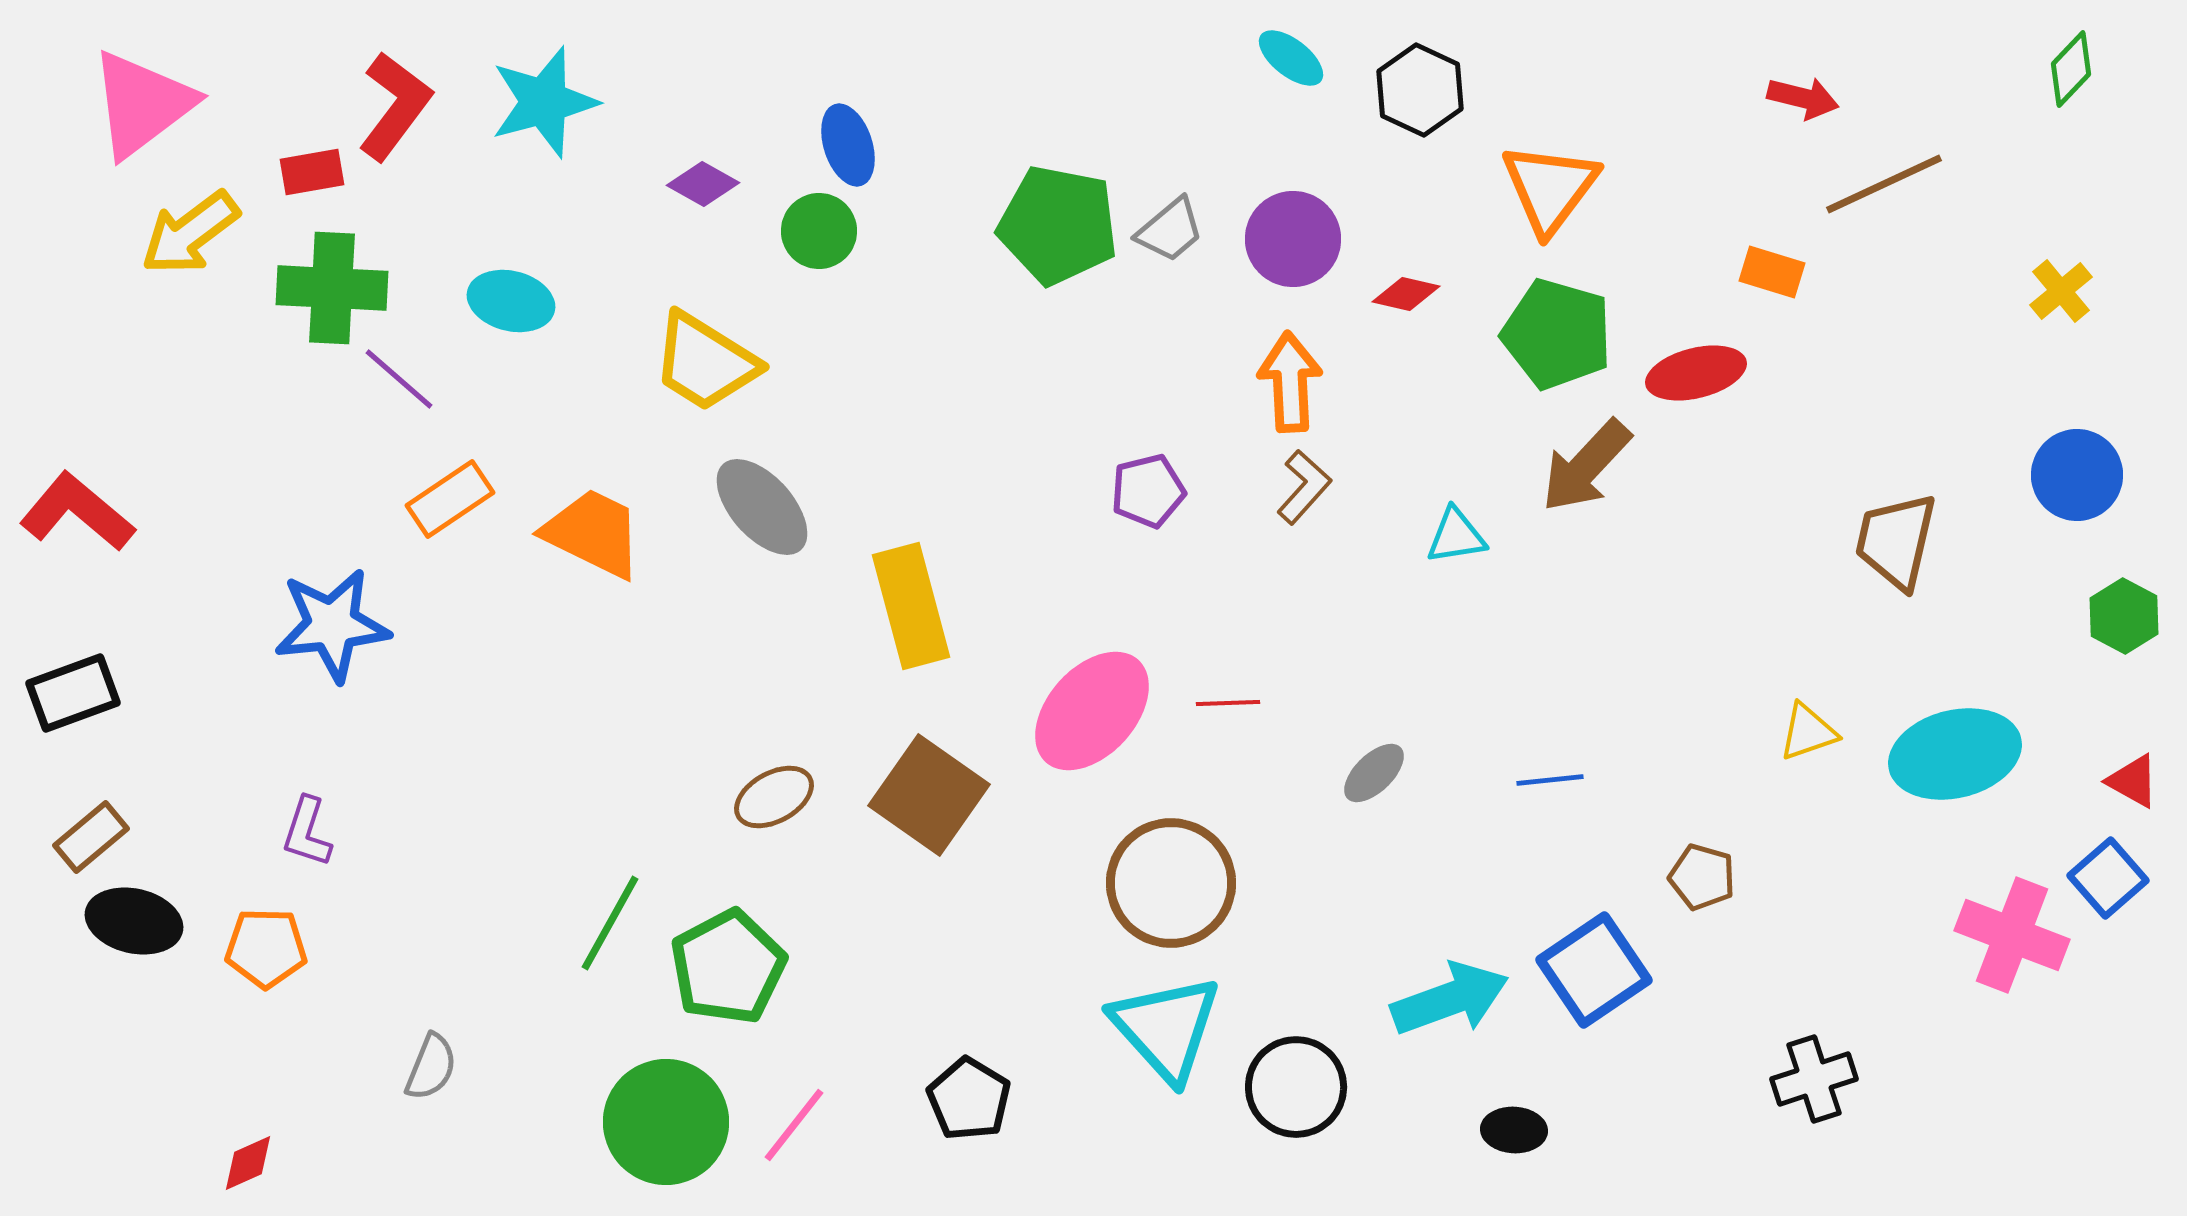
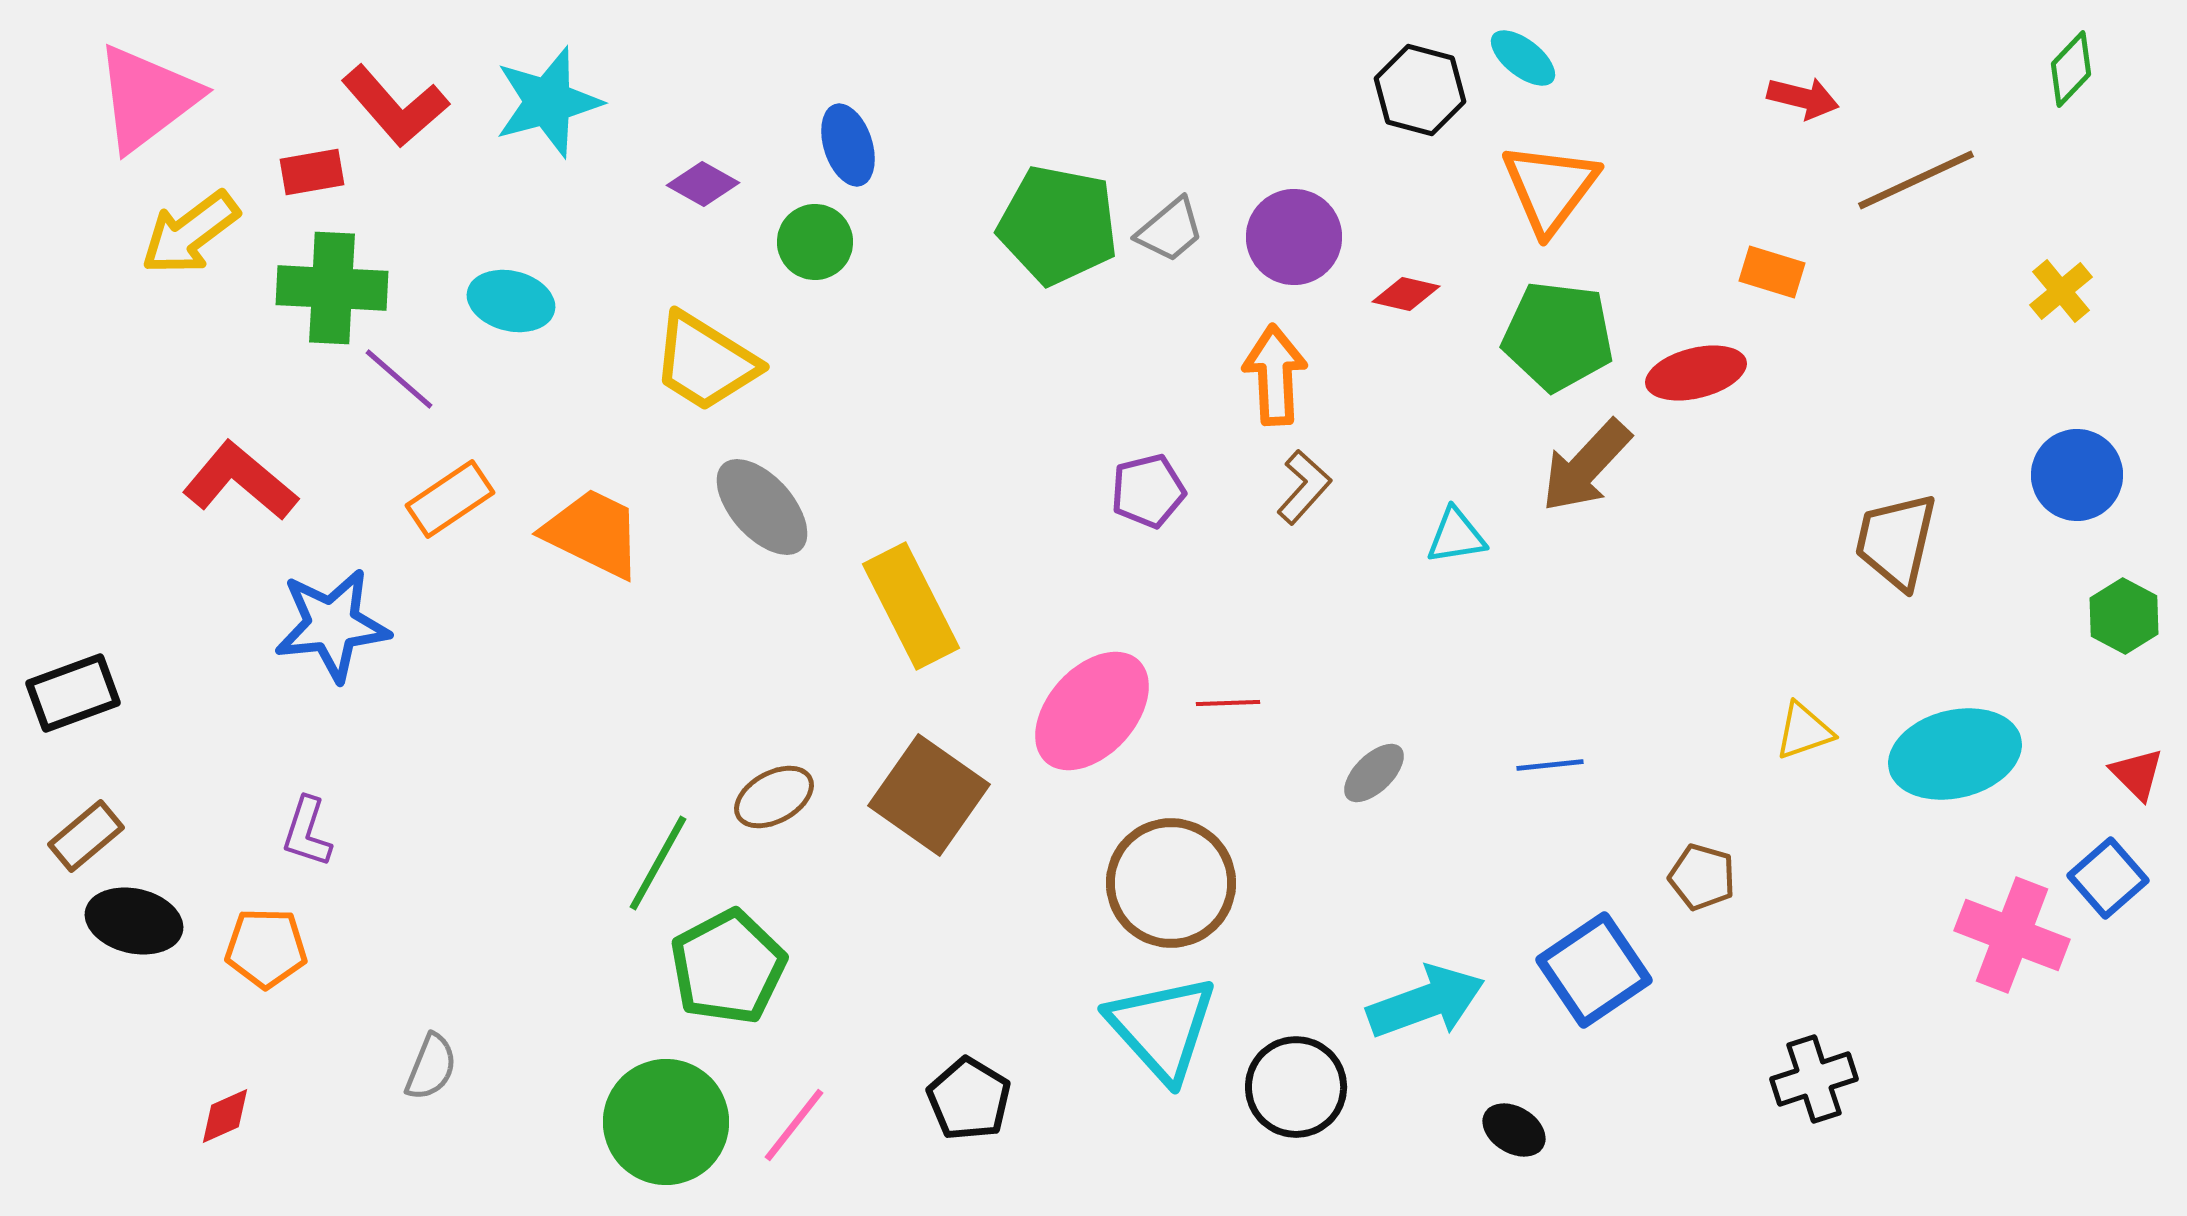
cyan ellipse at (1291, 58): moved 232 px right
black hexagon at (1420, 90): rotated 10 degrees counterclockwise
cyan star at (544, 102): moved 4 px right
pink triangle at (142, 104): moved 5 px right, 6 px up
red L-shape at (395, 106): rotated 102 degrees clockwise
brown line at (1884, 184): moved 32 px right, 4 px up
green circle at (819, 231): moved 4 px left, 11 px down
purple circle at (1293, 239): moved 1 px right, 2 px up
green pentagon at (1557, 334): moved 1 px right, 2 px down; rotated 9 degrees counterclockwise
orange arrow at (1290, 382): moved 15 px left, 7 px up
red L-shape at (77, 512): moved 163 px right, 31 px up
yellow rectangle at (911, 606): rotated 12 degrees counterclockwise
yellow triangle at (1808, 732): moved 4 px left, 1 px up
blue line at (1550, 780): moved 15 px up
red triangle at (2133, 781): moved 4 px right, 7 px up; rotated 16 degrees clockwise
brown rectangle at (91, 837): moved 5 px left, 1 px up
green line at (610, 923): moved 48 px right, 60 px up
cyan arrow at (1450, 999): moved 24 px left, 3 px down
cyan triangle at (1166, 1028): moved 4 px left
black ellipse at (1514, 1130): rotated 28 degrees clockwise
red diamond at (248, 1163): moved 23 px left, 47 px up
